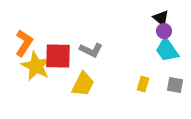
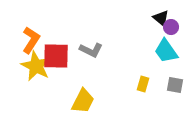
purple circle: moved 7 px right, 4 px up
orange L-shape: moved 7 px right, 3 px up
cyan trapezoid: moved 1 px left, 1 px down
red square: moved 2 px left
yellow trapezoid: moved 17 px down
